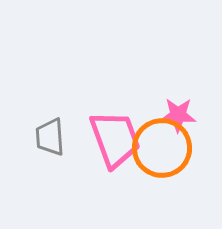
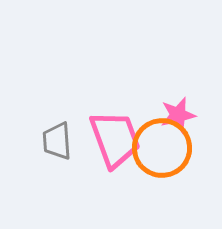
pink star: rotated 15 degrees counterclockwise
gray trapezoid: moved 7 px right, 4 px down
